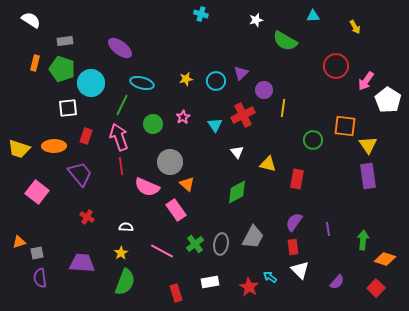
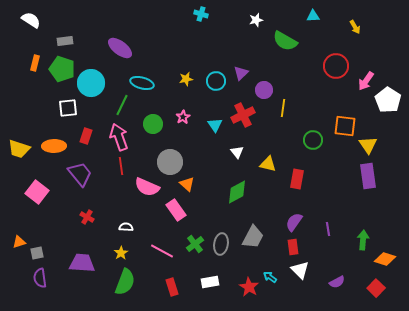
purple semicircle at (337, 282): rotated 21 degrees clockwise
red rectangle at (176, 293): moved 4 px left, 6 px up
